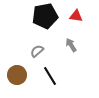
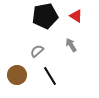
red triangle: rotated 24 degrees clockwise
